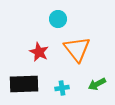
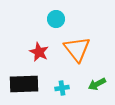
cyan circle: moved 2 px left
